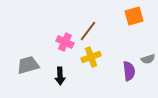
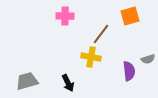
orange square: moved 4 px left
brown line: moved 13 px right, 3 px down
pink cross: moved 26 px up; rotated 24 degrees counterclockwise
yellow cross: rotated 30 degrees clockwise
gray trapezoid: moved 1 px left, 16 px down
black arrow: moved 8 px right, 7 px down; rotated 24 degrees counterclockwise
